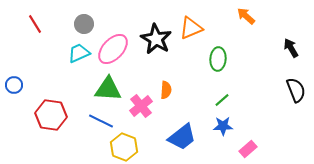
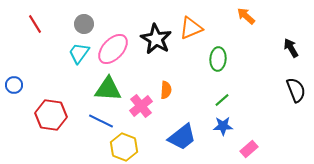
cyan trapezoid: rotated 30 degrees counterclockwise
pink rectangle: moved 1 px right
